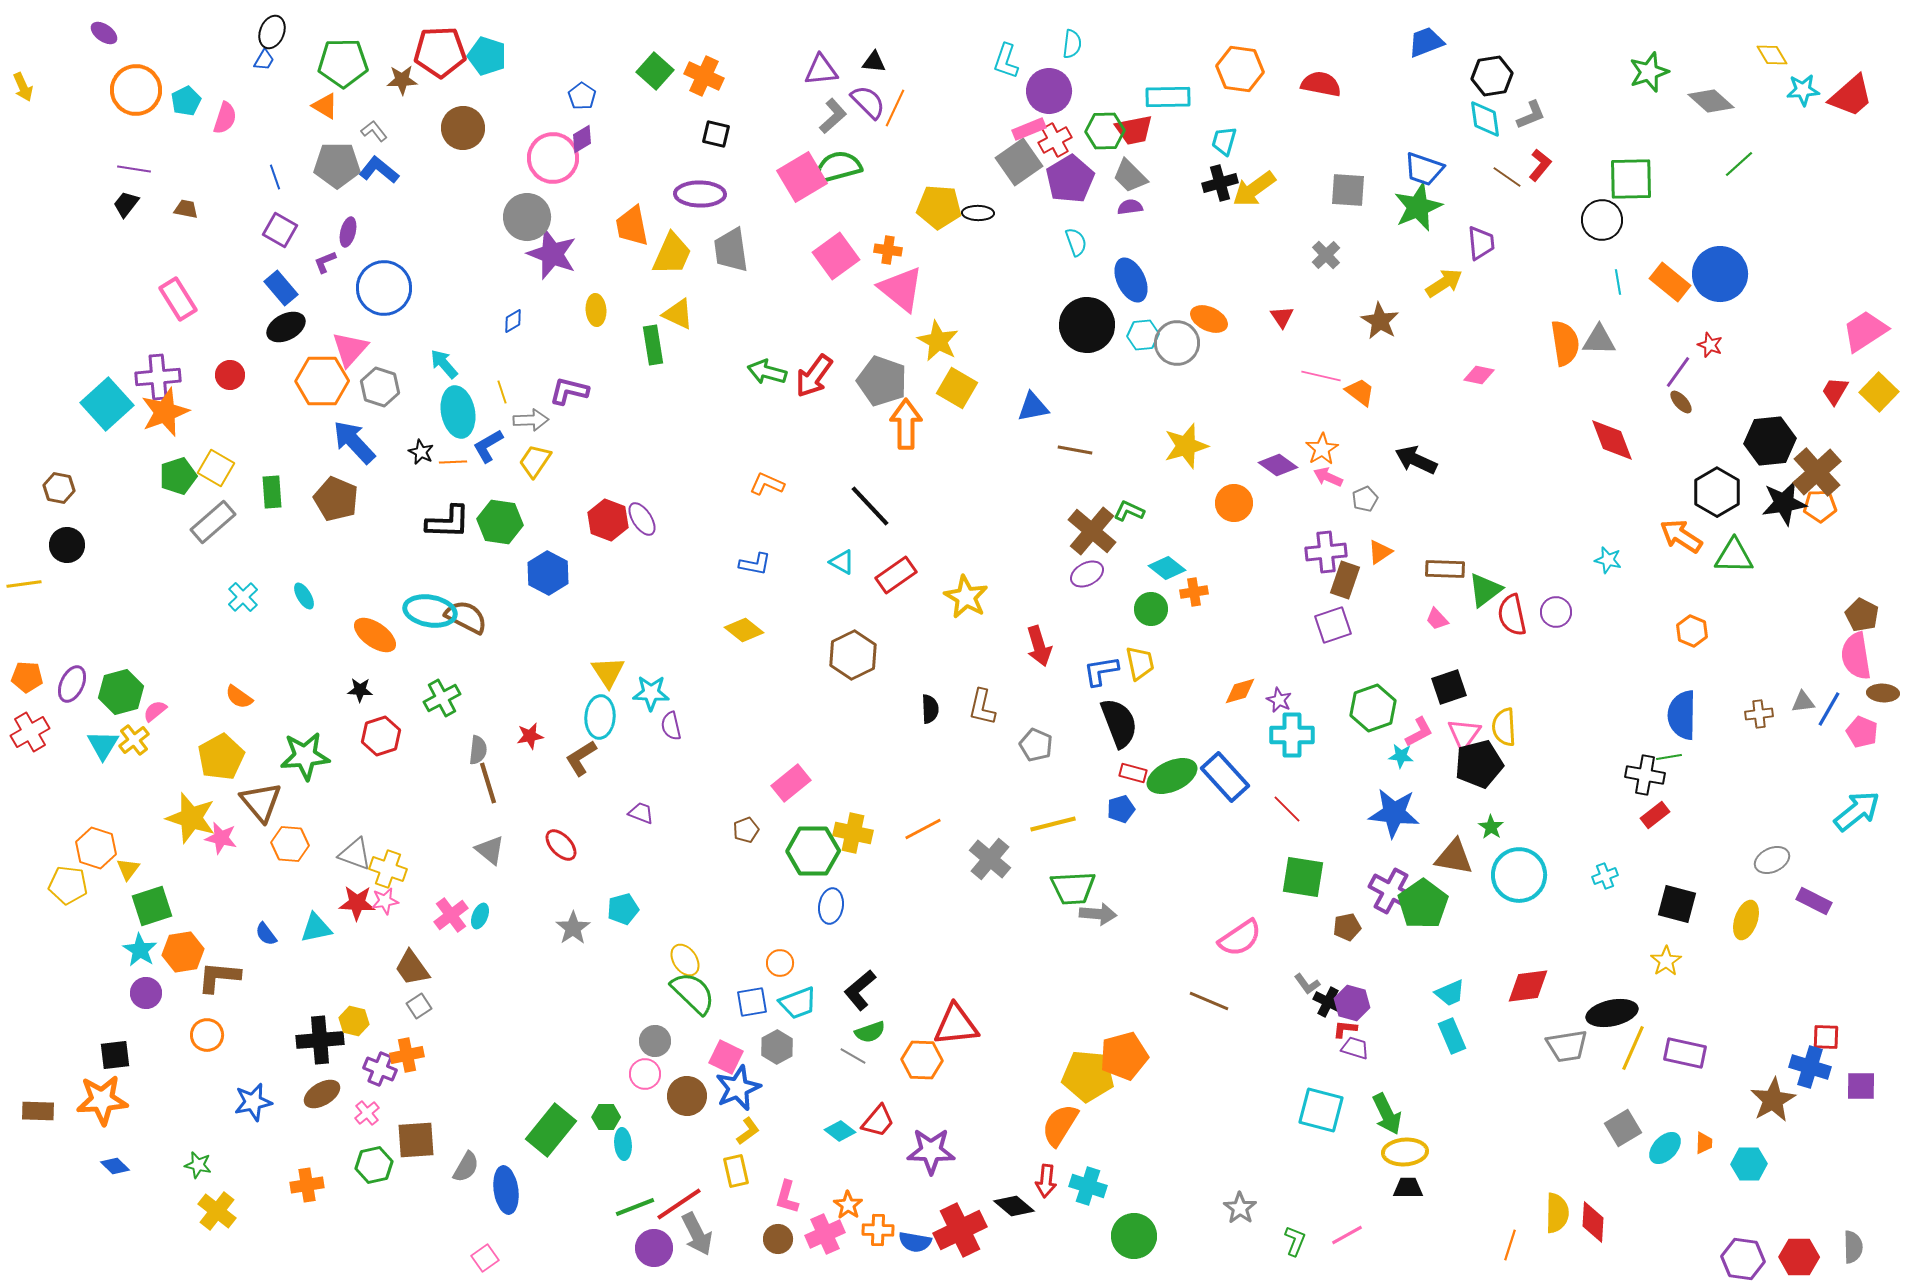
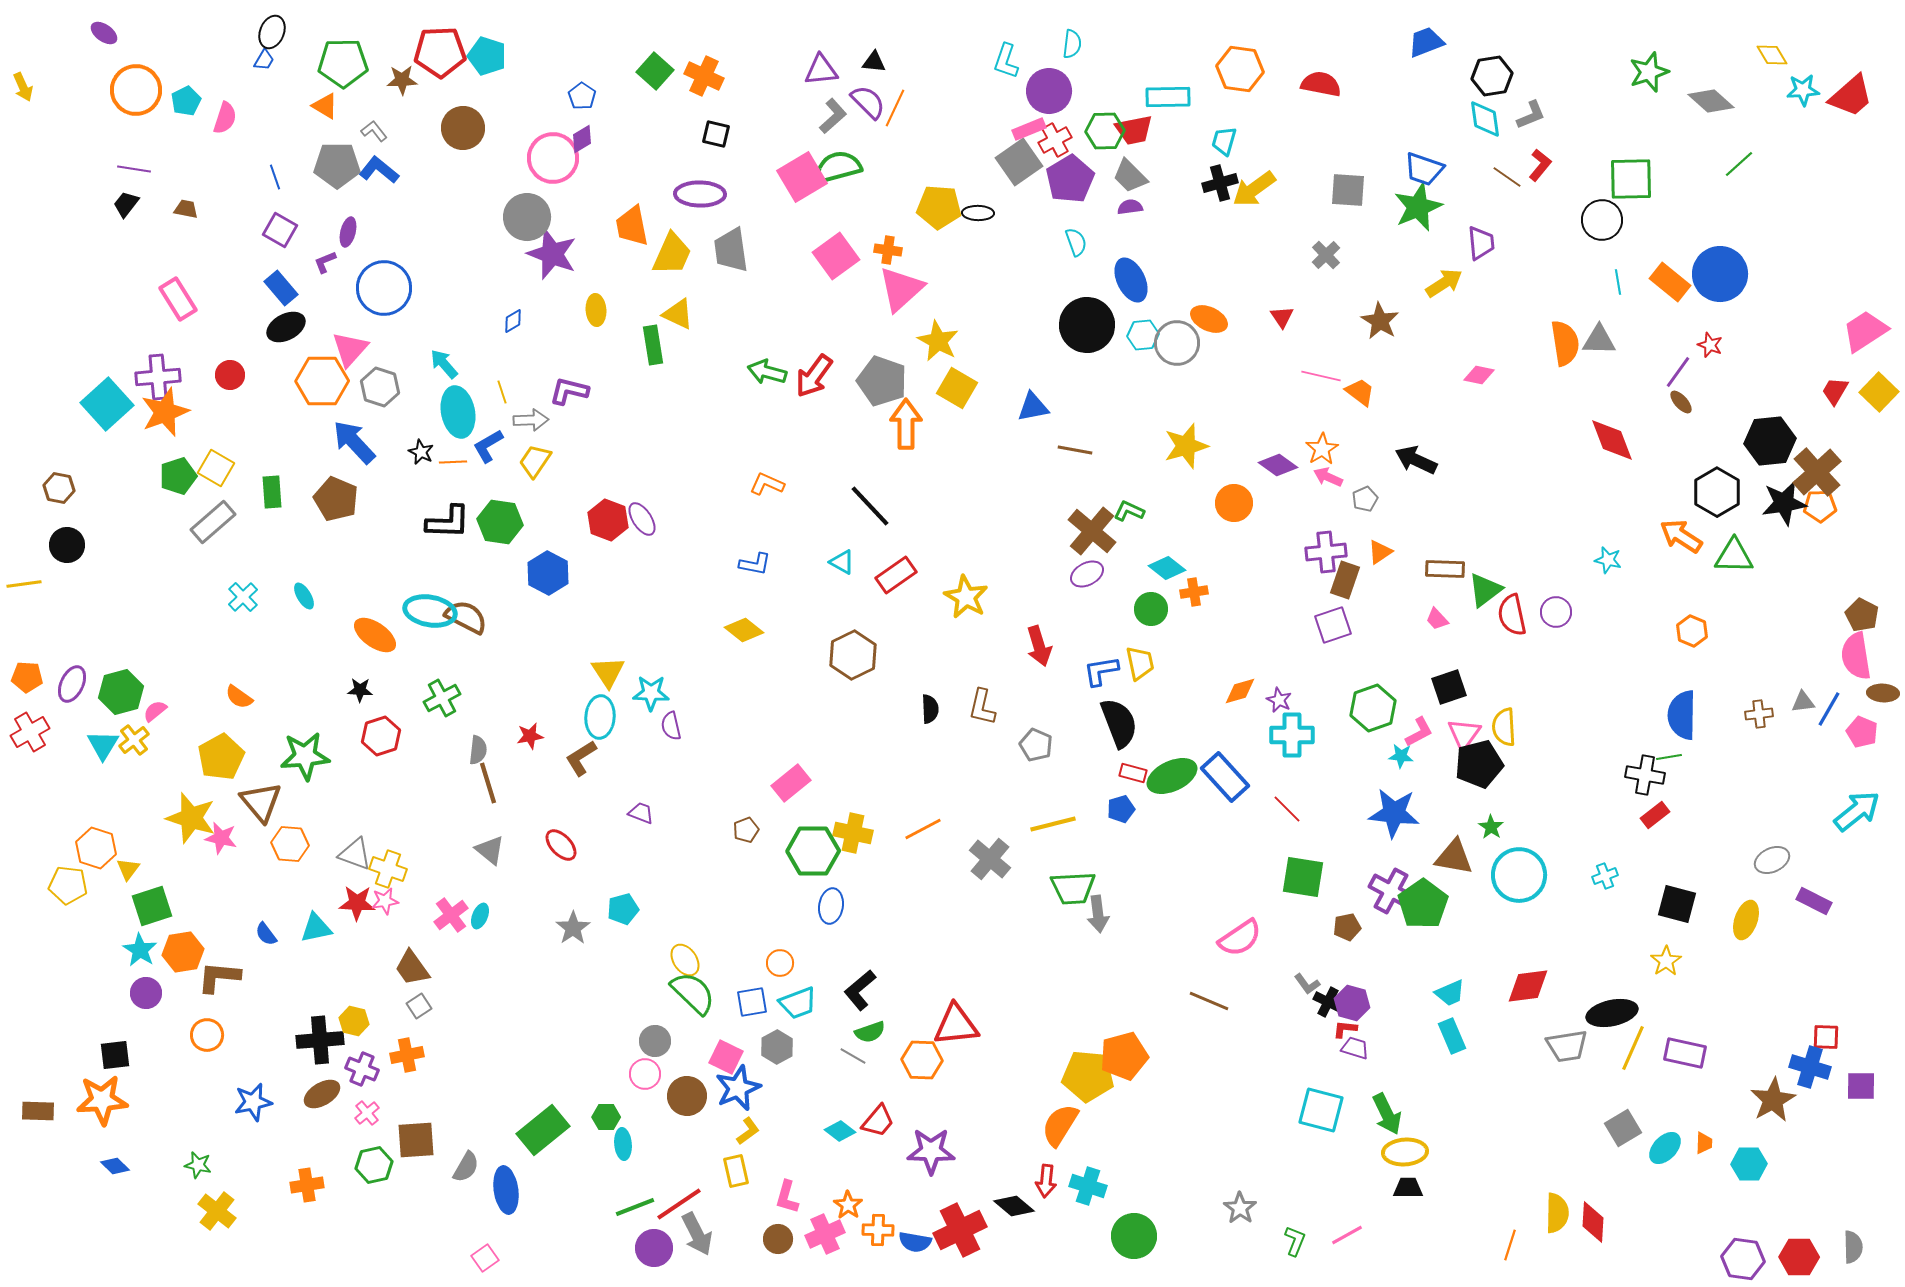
pink triangle at (901, 289): rotated 39 degrees clockwise
gray arrow at (1098, 914): rotated 78 degrees clockwise
purple cross at (380, 1069): moved 18 px left
green rectangle at (551, 1130): moved 8 px left; rotated 12 degrees clockwise
